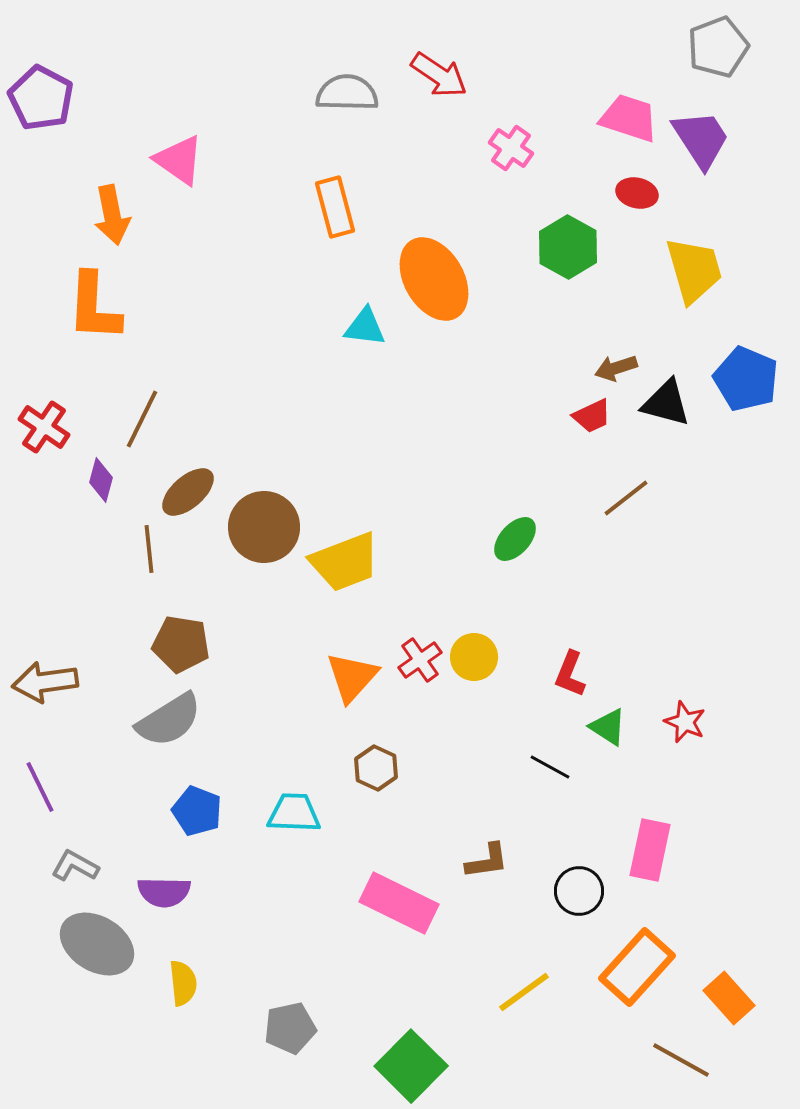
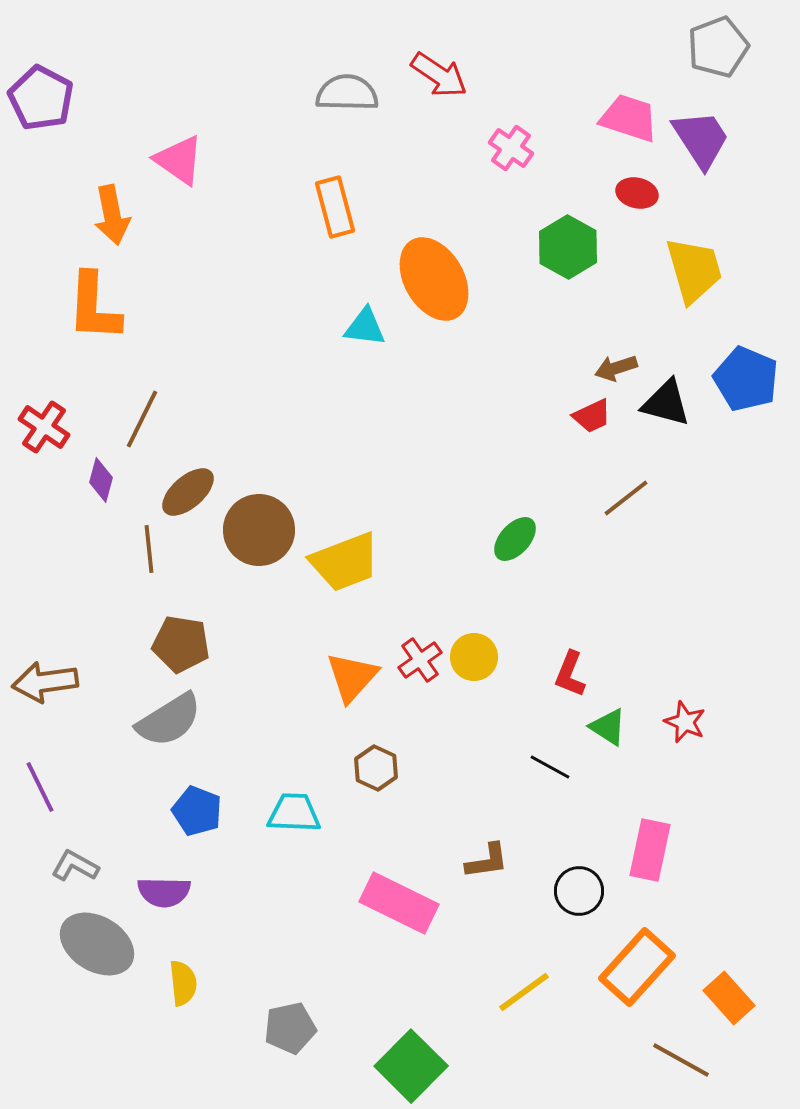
brown circle at (264, 527): moved 5 px left, 3 px down
